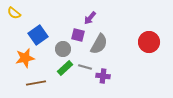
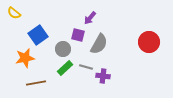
gray line: moved 1 px right
